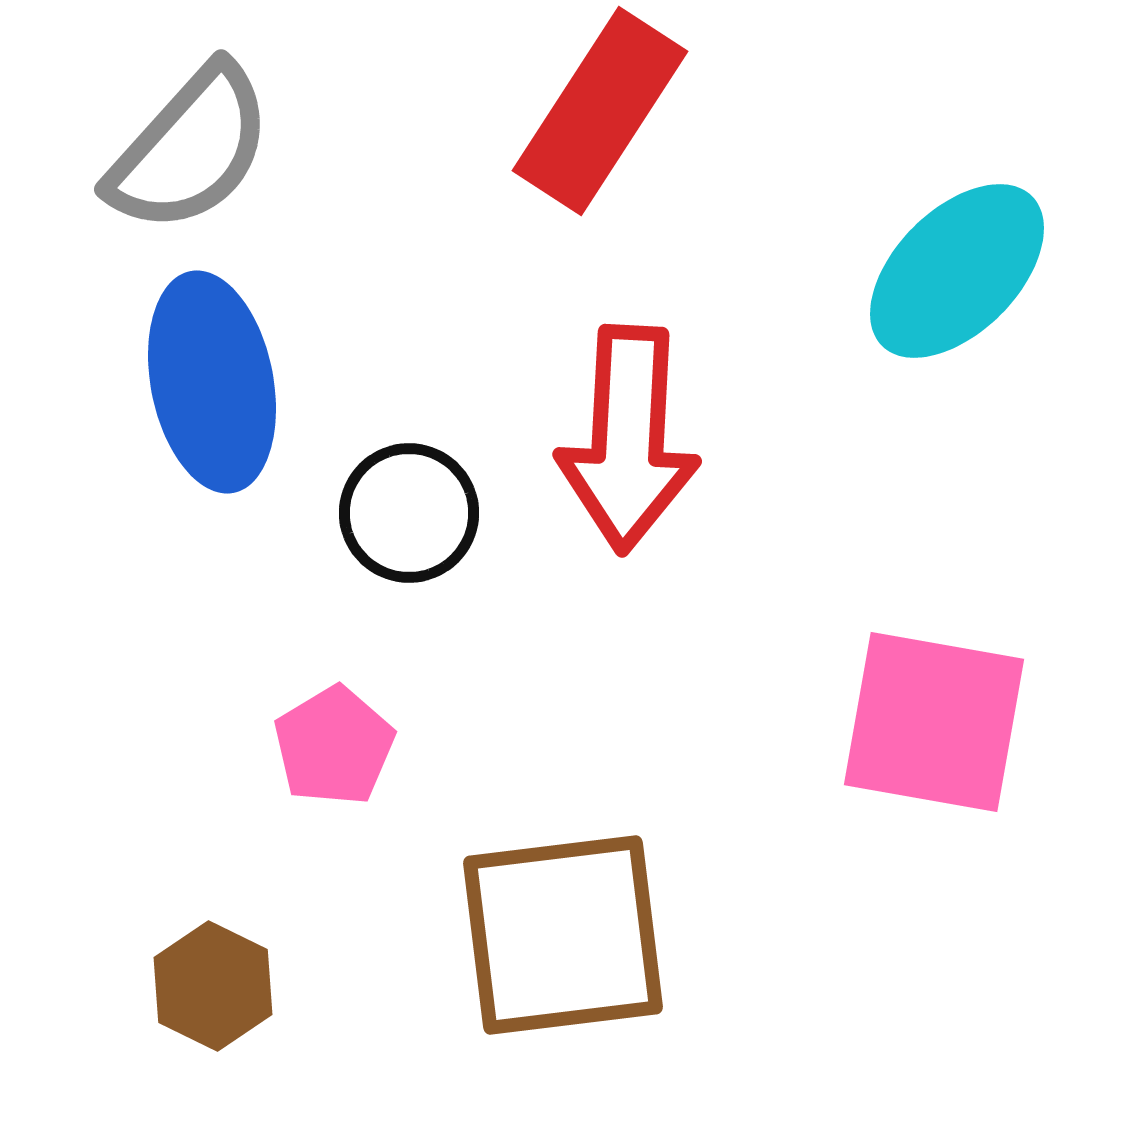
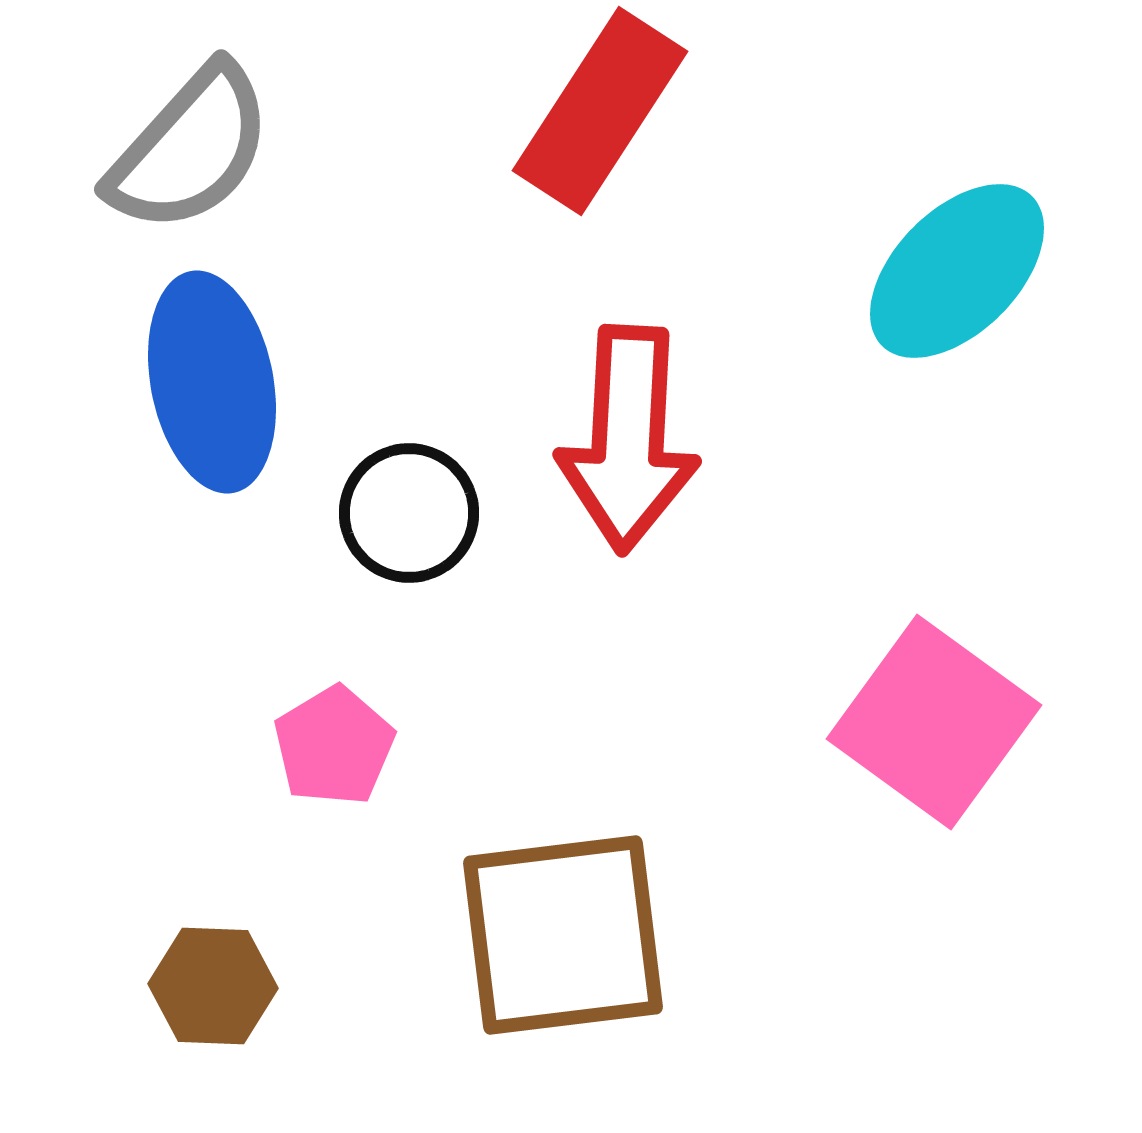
pink square: rotated 26 degrees clockwise
brown hexagon: rotated 24 degrees counterclockwise
